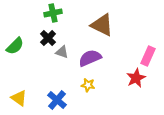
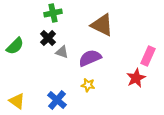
yellow triangle: moved 2 px left, 3 px down
